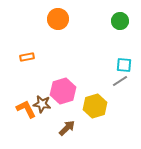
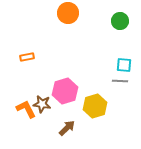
orange circle: moved 10 px right, 6 px up
gray line: rotated 35 degrees clockwise
pink hexagon: moved 2 px right
